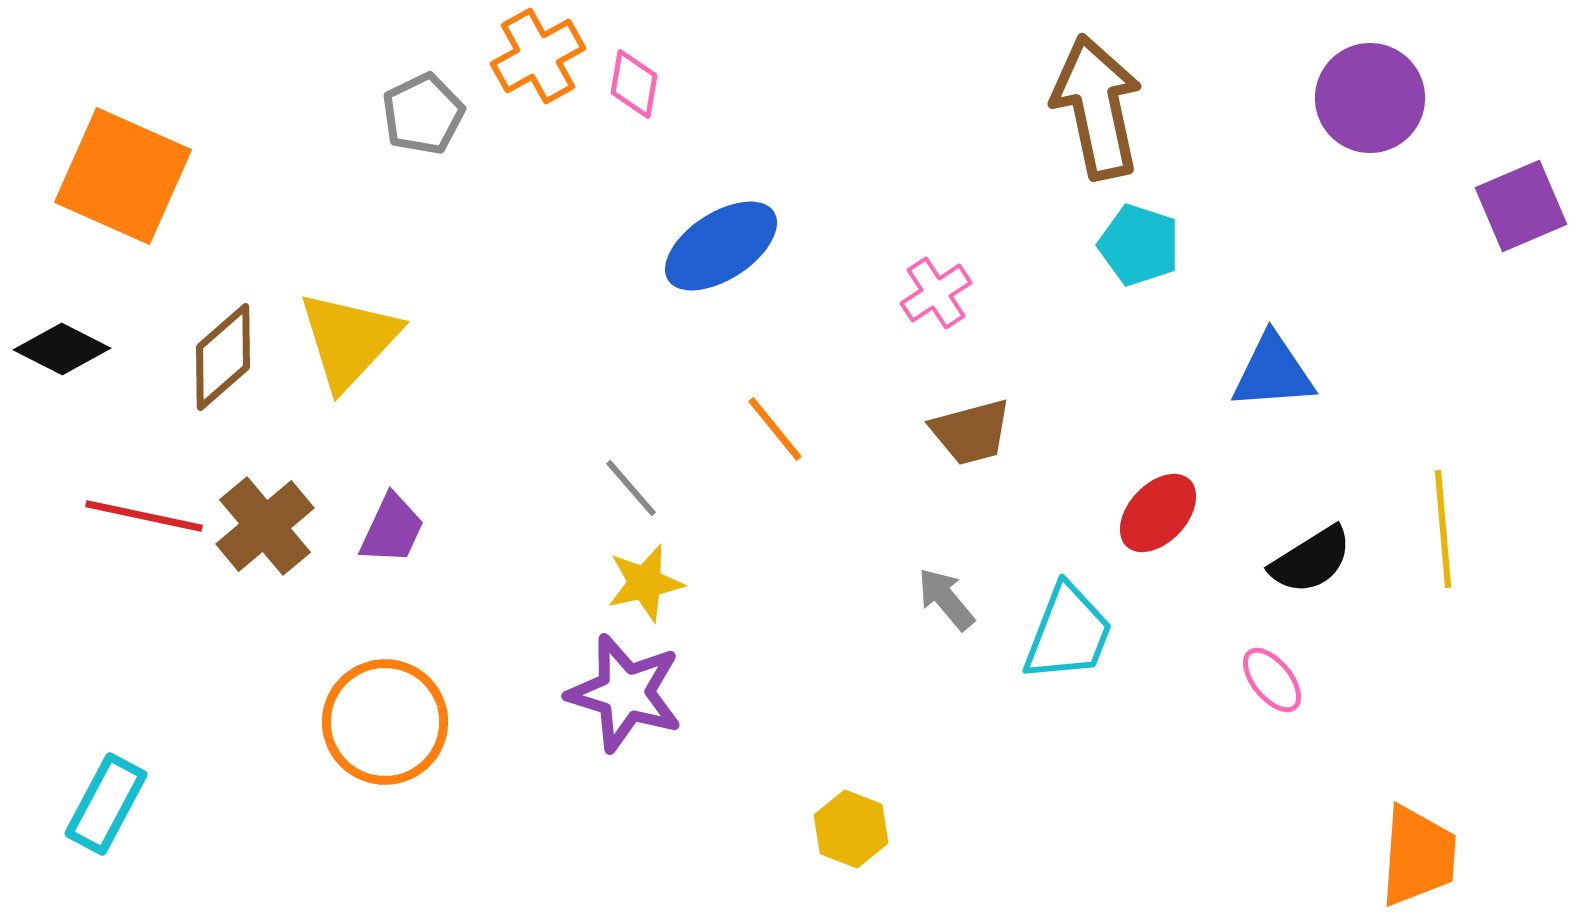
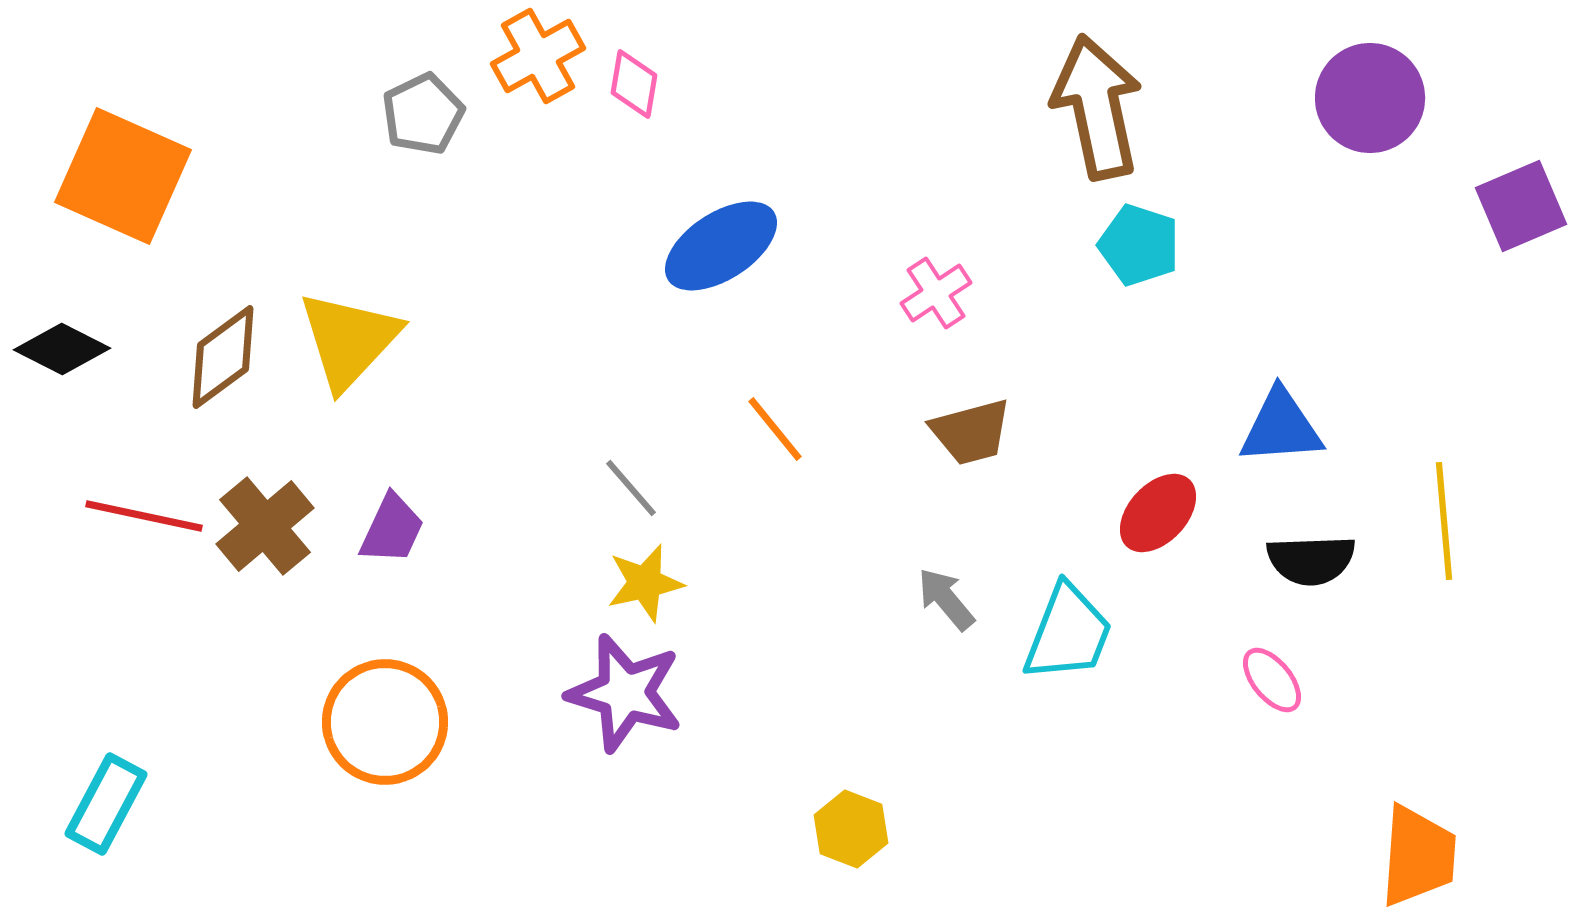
brown diamond: rotated 5 degrees clockwise
blue triangle: moved 8 px right, 55 px down
yellow line: moved 1 px right, 8 px up
black semicircle: rotated 30 degrees clockwise
